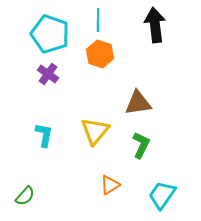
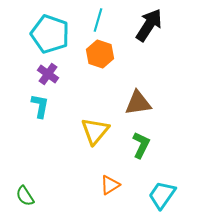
cyan line: rotated 15 degrees clockwise
black arrow: moved 6 px left; rotated 40 degrees clockwise
cyan L-shape: moved 4 px left, 29 px up
green semicircle: rotated 105 degrees clockwise
